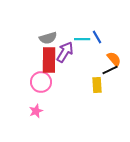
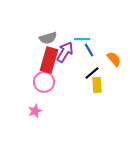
blue line: moved 8 px left, 13 px down
red rectangle: rotated 15 degrees clockwise
black line: moved 18 px left, 3 px down; rotated 14 degrees counterclockwise
pink circle: moved 3 px right
pink star: moved 1 px left
